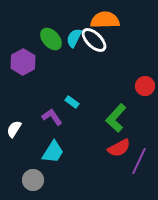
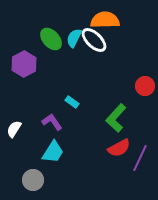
purple hexagon: moved 1 px right, 2 px down
purple L-shape: moved 5 px down
purple line: moved 1 px right, 3 px up
